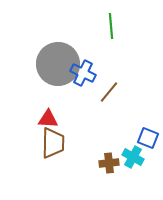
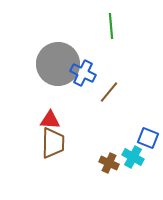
red triangle: moved 2 px right, 1 px down
brown cross: rotated 30 degrees clockwise
